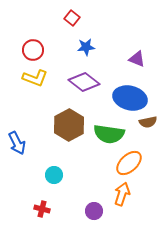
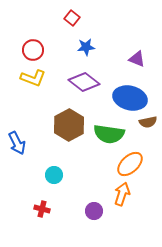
yellow L-shape: moved 2 px left
orange ellipse: moved 1 px right, 1 px down
